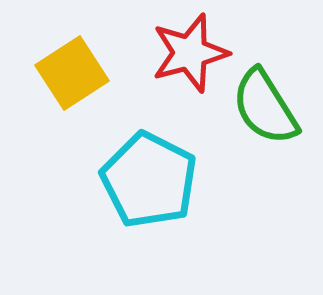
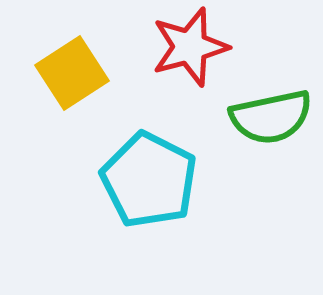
red star: moved 6 px up
green semicircle: moved 6 px right, 10 px down; rotated 70 degrees counterclockwise
